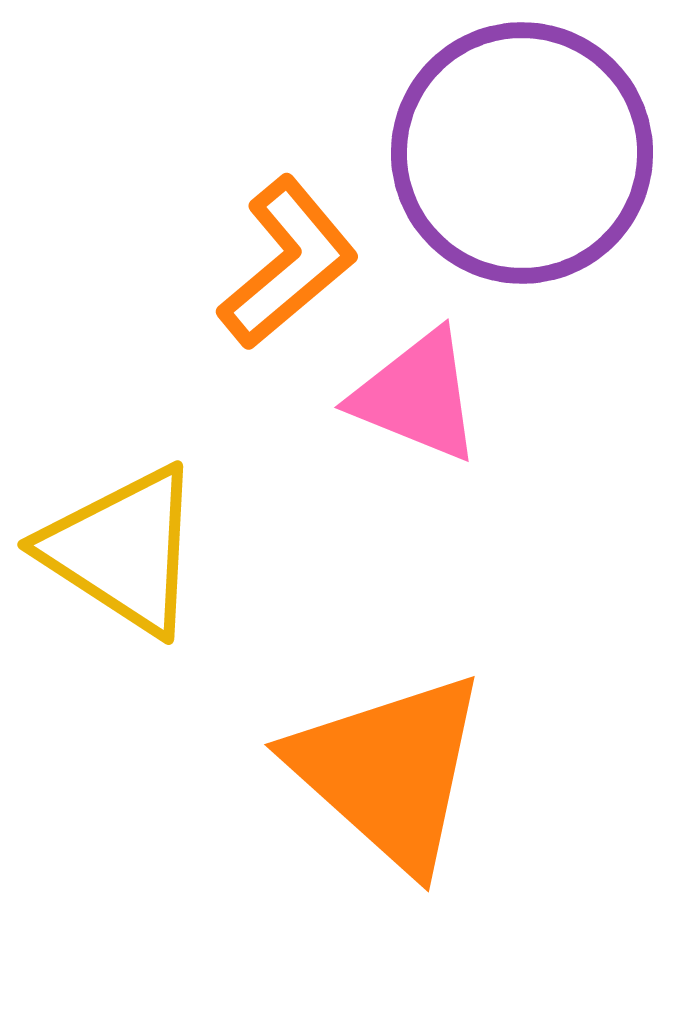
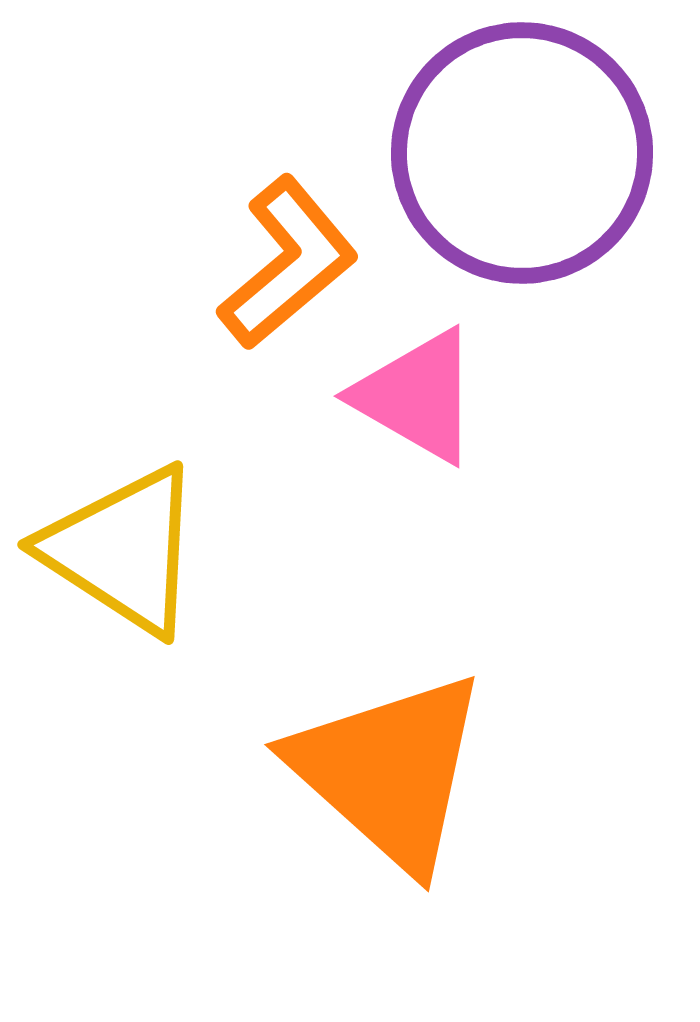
pink triangle: rotated 8 degrees clockwise
